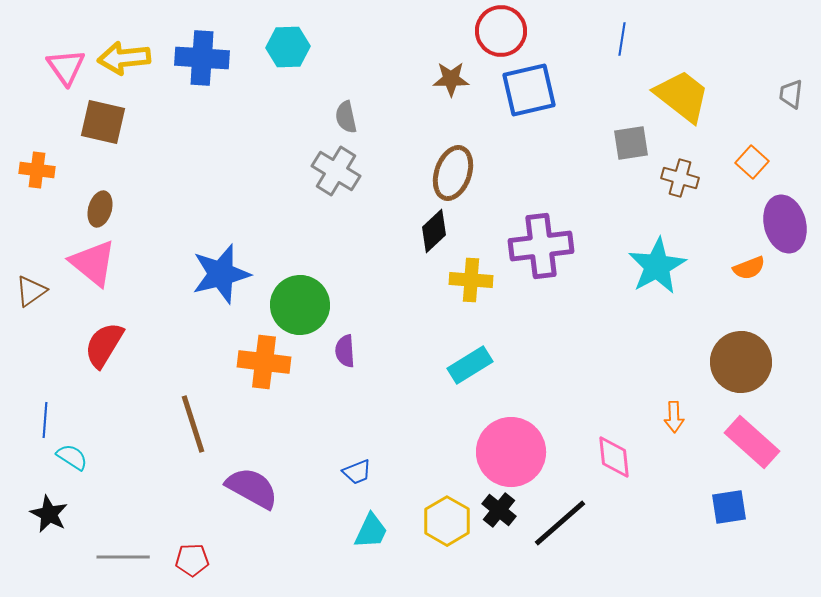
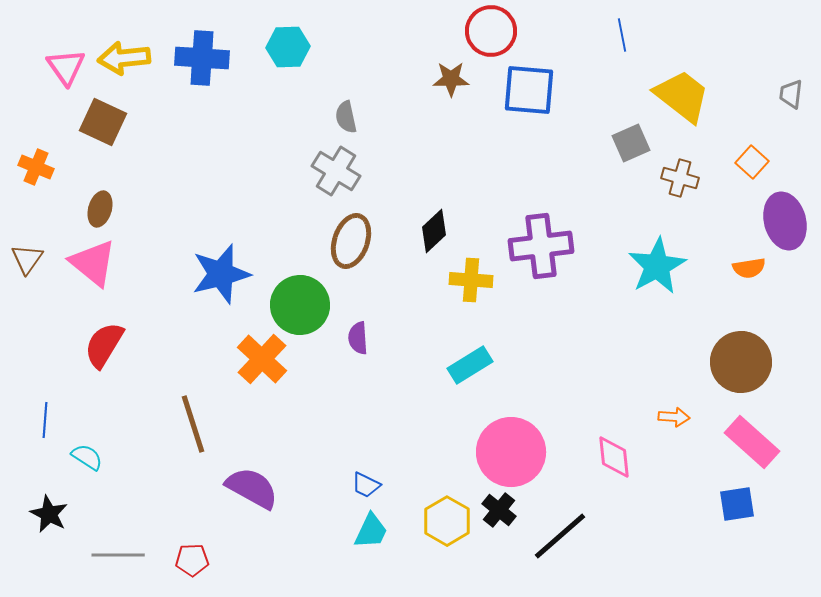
red circle at (501, 31): moved 10 px left
blue line at (622, 39): moved 4 px up; rotated 20 degrees counterclockwise
blue square at (529, 90): rotated 18 degrees clockwise
brown square at (103, 122): rotated 12 degrees clockwise
gray square at (631, 143): rotated 15 degrees counterclockwise
orange cross at (37, 170): moved 1 px left, 3 px up; rotated 16 degrees clockwise
brown ellipse at (453, 173): moved 102 px left, 68 px down
purple ellipse at (785, 224): moved 3 px up
orange semicircle at (749, 268): rotated 12 degrees clockwise
brown triangle at (31, 291): moved 4 px left, 32 px up; rotated 20 degrees counterclockwise
purple semicircle at (345, 351): moved 13 px right, 13 px up
orange cross at (264, 362): moved 2 px left, 3 px up; rotated 36 degrees clockwise
orange arrow at (674, 417): rotated 84 degrees counterclockwise
cyan semicircle at (72, 457): moved 15 px right
blue trapezoid at (357, 472): moved 9 px right, 13 px down; rotated 48 degrees clockwise
blue square at (729, 507): moved 8 px right, 3 px up
black line at (560, 523): moved 13 px down
gray line at (123, 557): moved 5 px left, 2 px up
